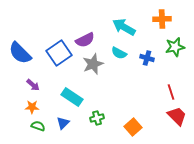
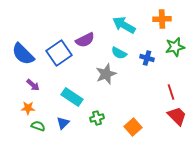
cyan arrow: moved 2 px up
blue semicircle: moved 3 px right, 1 px down
gray star: moved 13 px right, 10 px down
orange star: moved 4 px left, 1 px down
